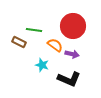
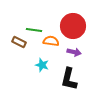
orange semicircle: moved 4 px left, 4 px up; rotated 28 degrees counterclockwise
purple arrow: moved 2 px right, 2 px up
black L-shape: rotated 80 degrees clockwise
